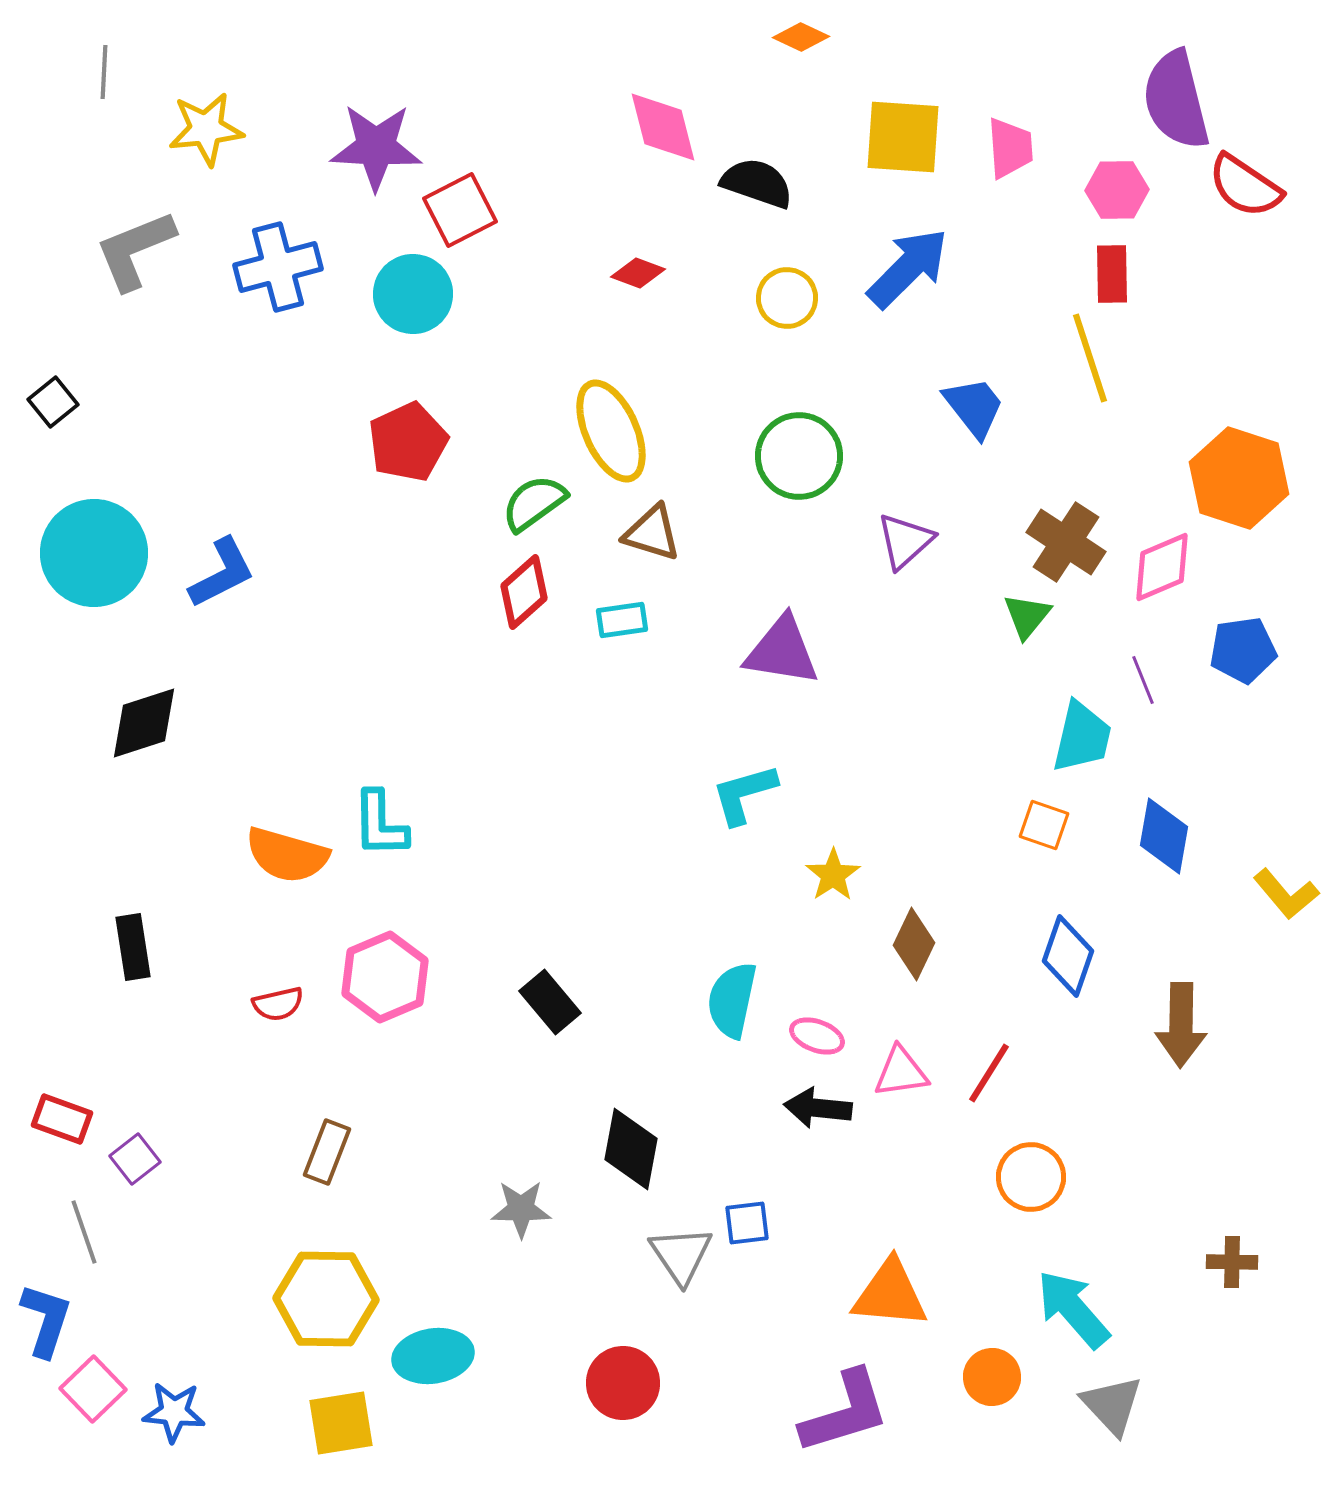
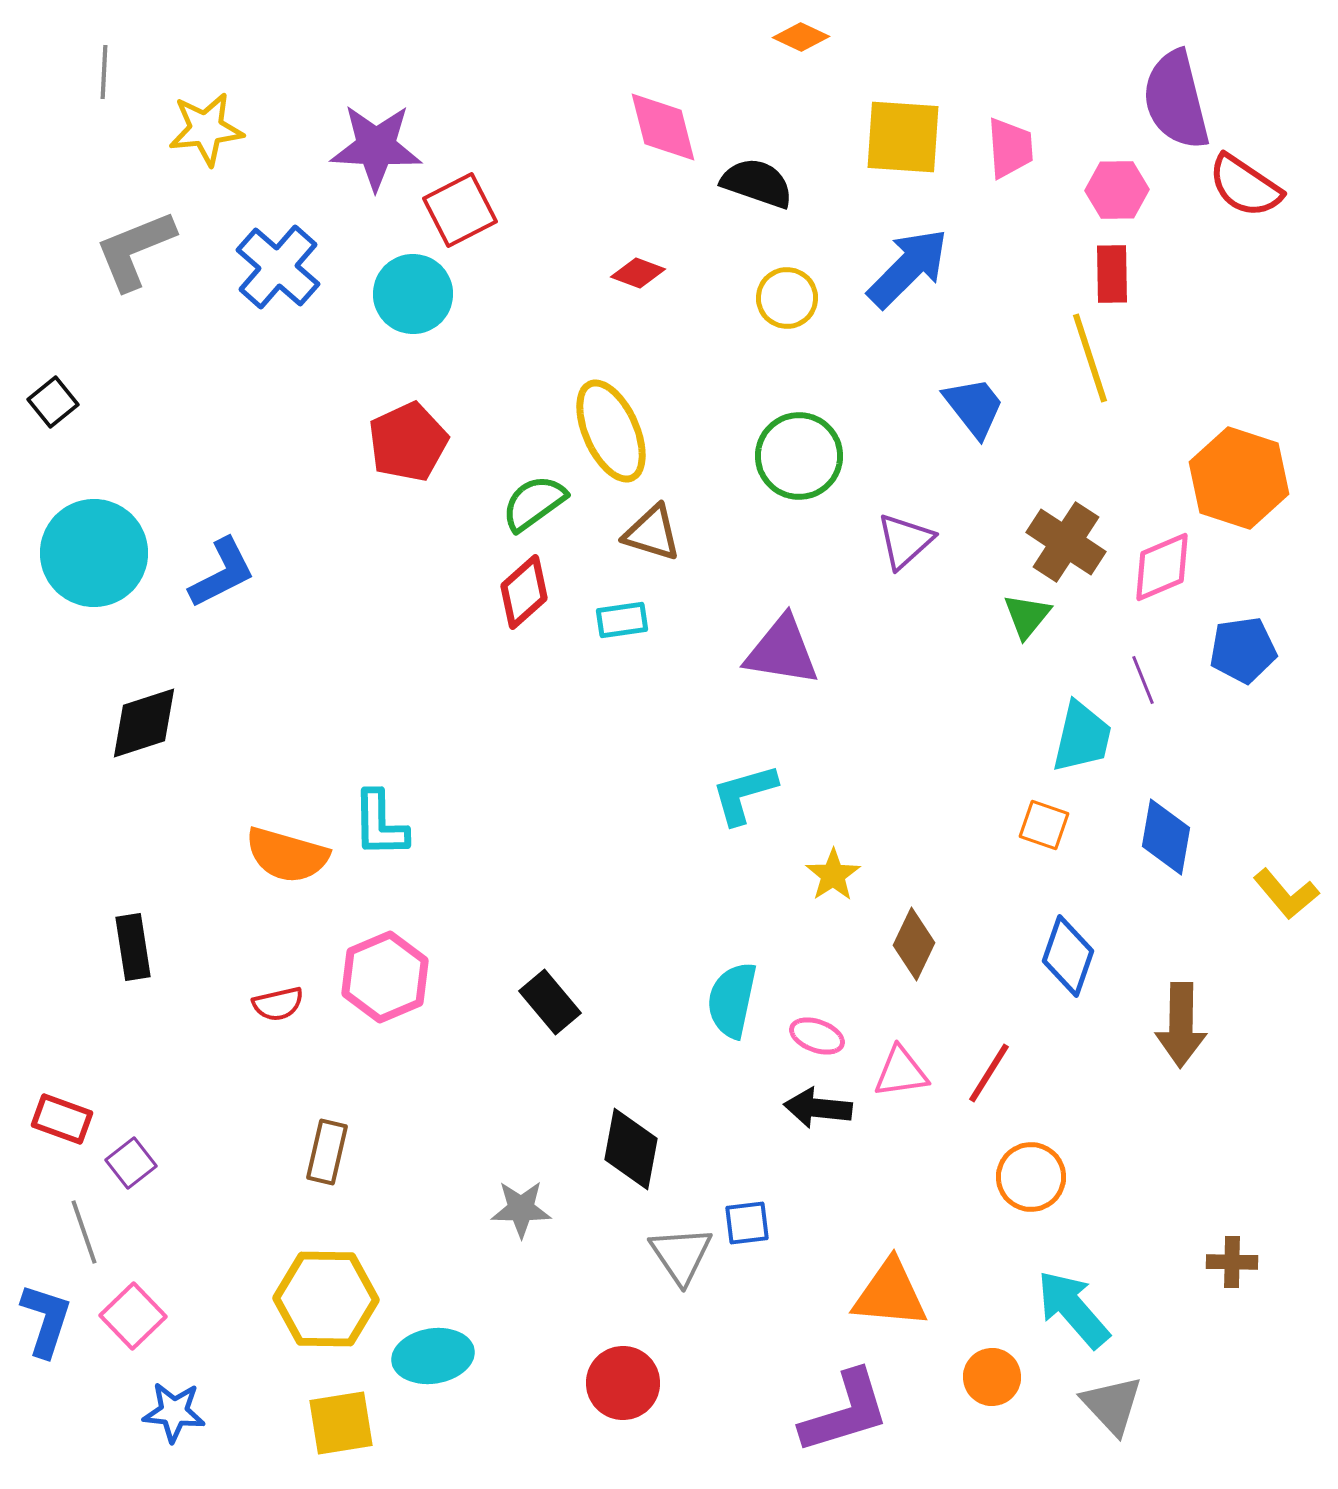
blue cross at (278, 267): rotated 34 degrees counterclockwise
blue diamond at (1164, 836): moved 2 px right, 1 px down
brown rectangle at (327, 1152): rotated 8 degrees counterclockwise
purple square at (135, 1159): moved 4 px left, 4 px down
pink square at (93, 1389): moved 40 px right, 73 px up
